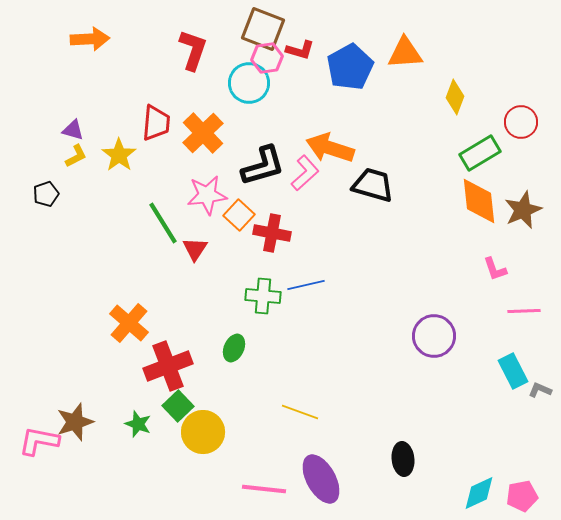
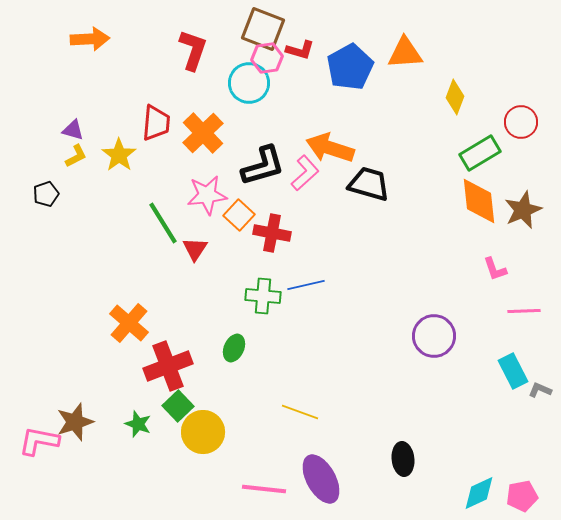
black trapezoid at (373, 185): moved 4 px left, 1 px up
